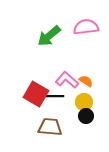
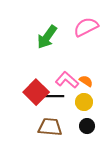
pink semicircle: rotated 20 degrees counterclockwise
green arrow: moved 2 px left, 1 px down; rotated 15 degrees counterclockwise
red square: moved 2 px up; rotated 15 degrees clockwise
black circle: moved 1 px right, 10 px down
